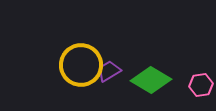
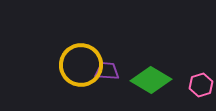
purple trapezoid: moved 2 px left; rotated 35 degrees clockwise
pink hexagon: rotated 10 degrees counterclockwise
